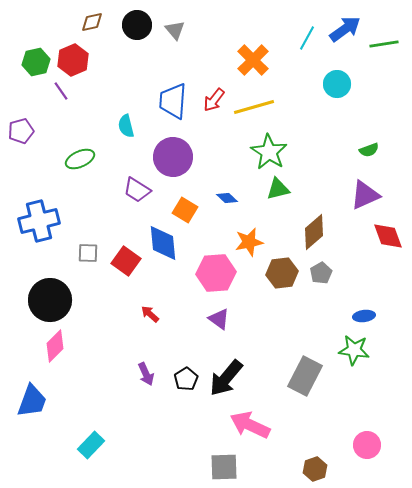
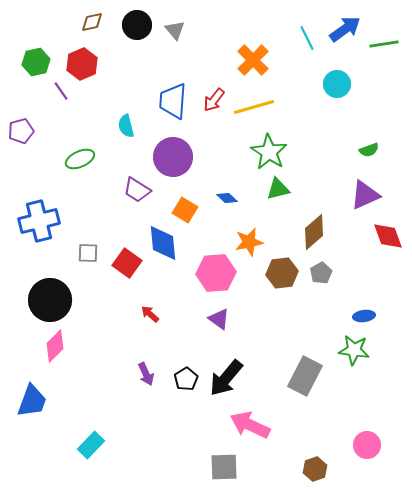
cyan line at (307, 38): rotated 55 degrees counterclockwise
red hexagon at (73, 60): moved 9 px right, 4 px down
red square at (126, 261): moved 1 px right, 2 px down
